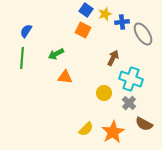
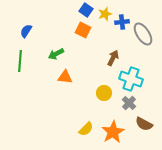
green line: moved 2 px left, 3 px down
